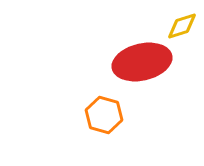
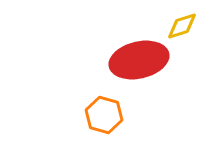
red ellipse: moved 3 px left, 2 px up
